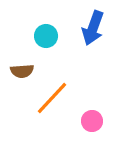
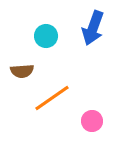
orange line: rotated 12 degrees clockwise
